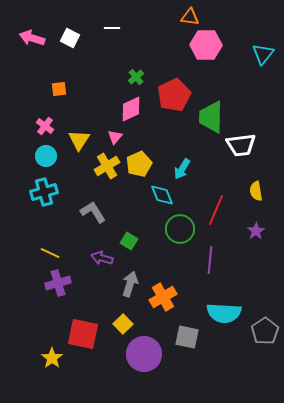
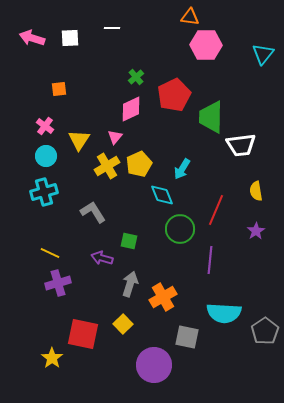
white square: rotated 30 degrees counterclockwise
green square: rotated 18 degrees counterclockwise
purple circle: moved 10 px right, 11 px down
